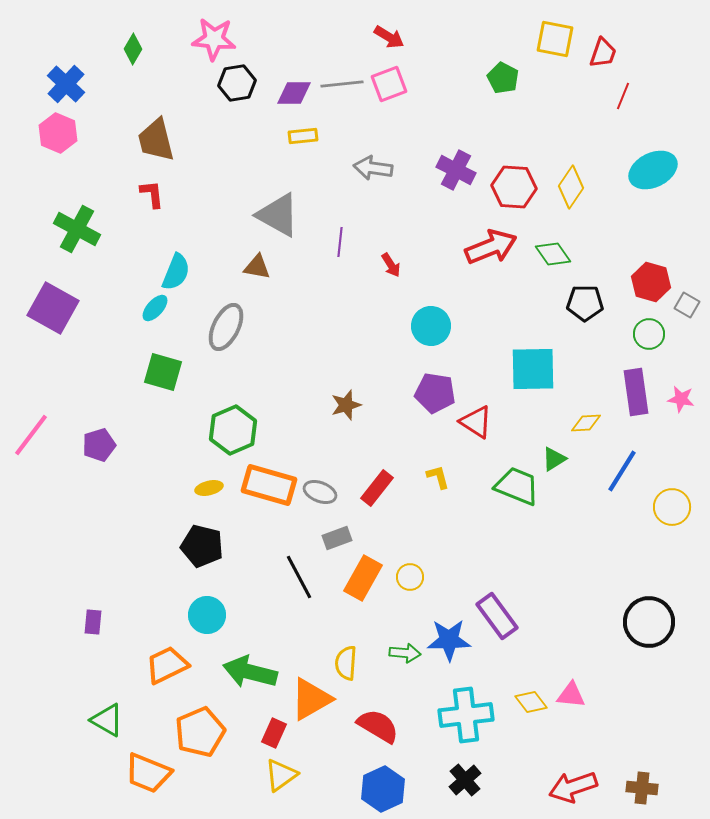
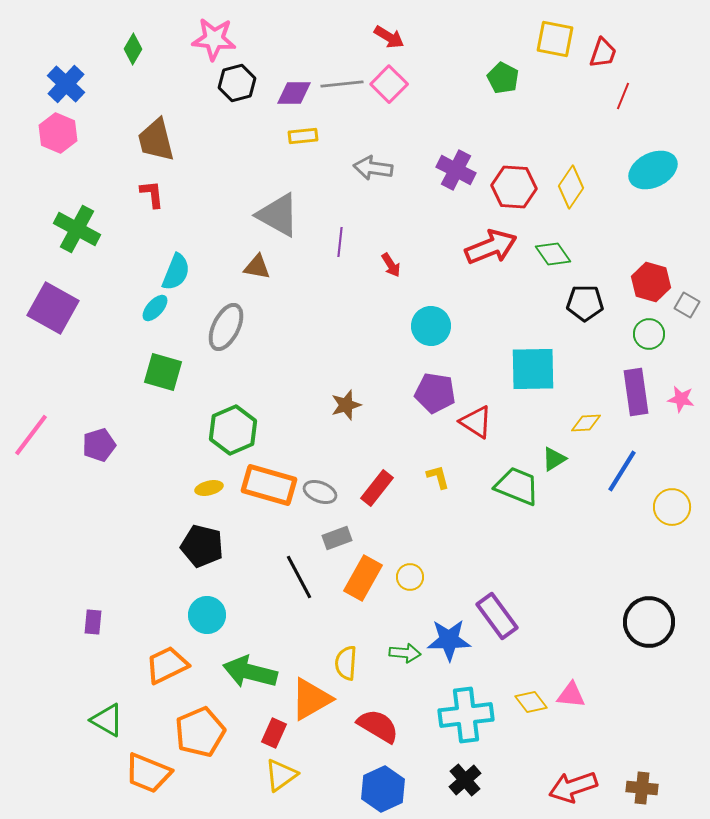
black hexagon at (237, 83): rotated 6 degrees counterclockwise
pink square at (389, 84): rotated 24 degrees counterclockwise
